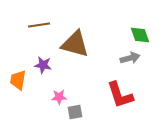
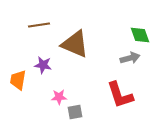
brown triangle: rotated 8 degrees clockwise
